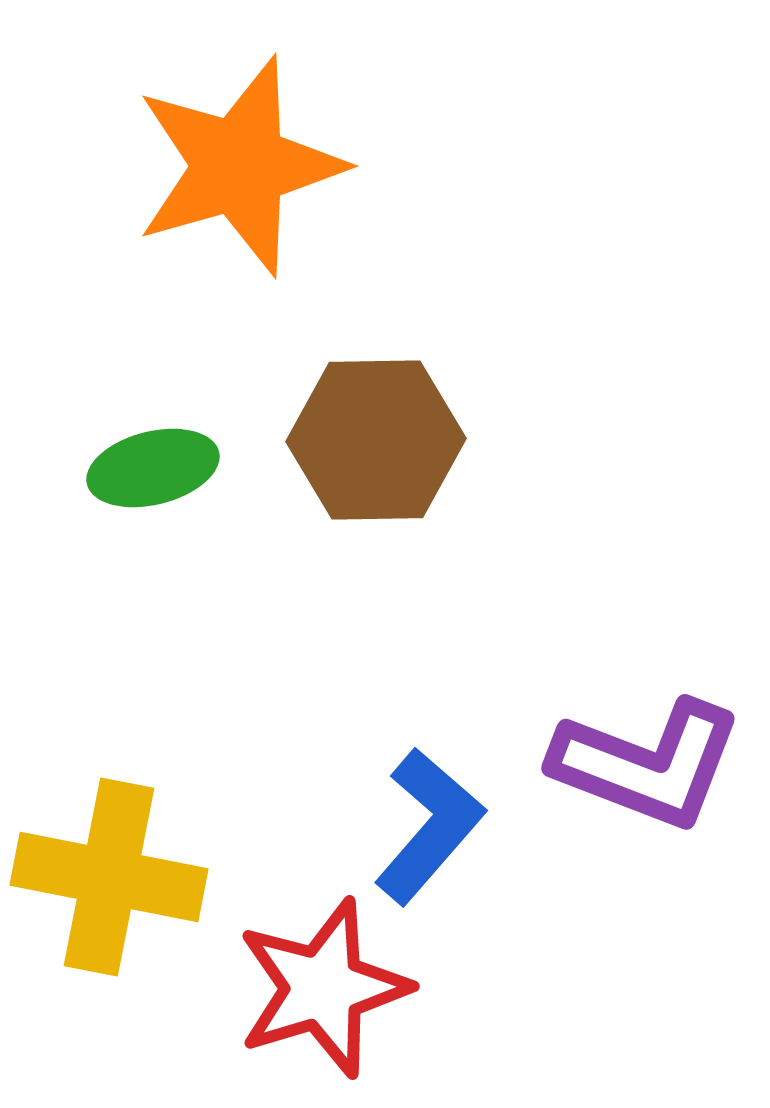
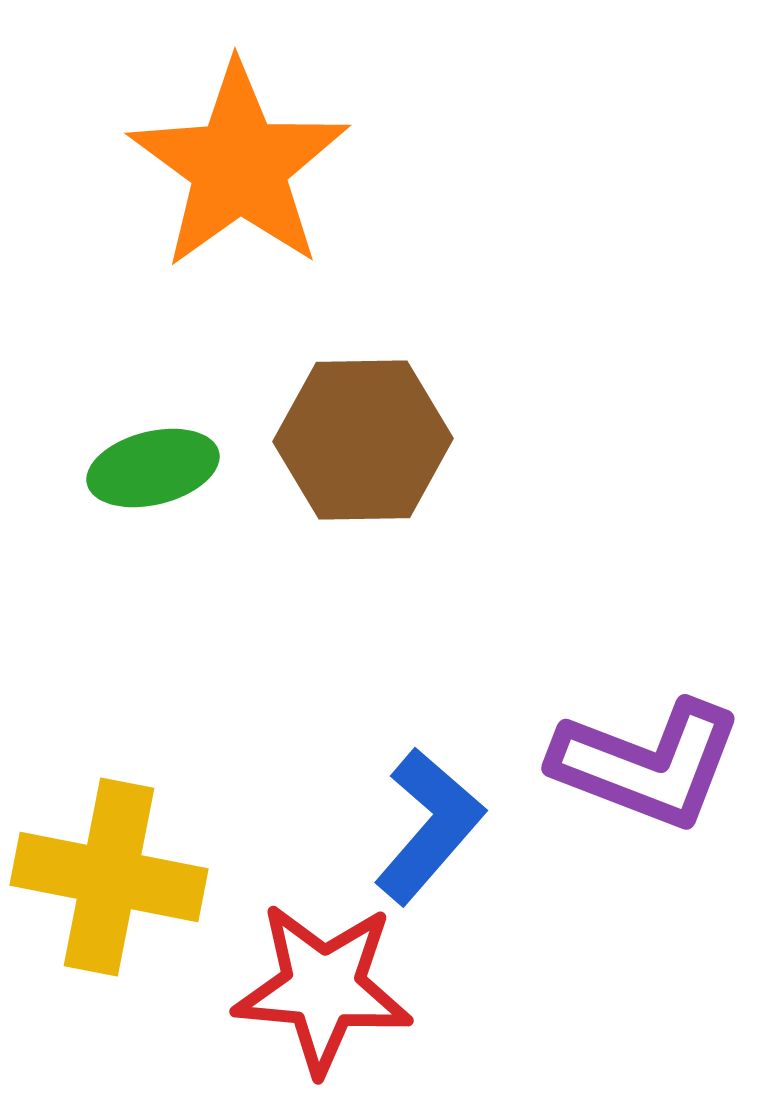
orange star: rotated 20 degrees counterclockwise
brown hexagon: moved 13 px left
red star: rotated 22 degrees clockwise
